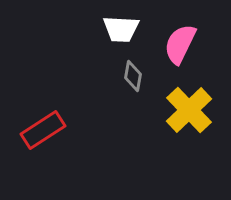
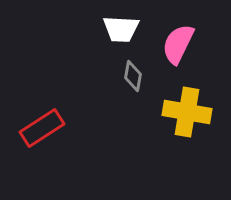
pink semicircle: moved 2 px left
yellow cross: moved 2 px left, 2 px down; rotated 36 degrees counterclockwise
red rectangle: moved 1 px left, 2 px up
